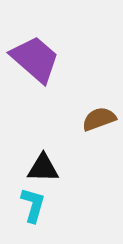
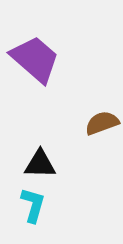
brown semicircle: moved 3 px right, 4 px down
black triangle: moved 3 px left, 4 px up
